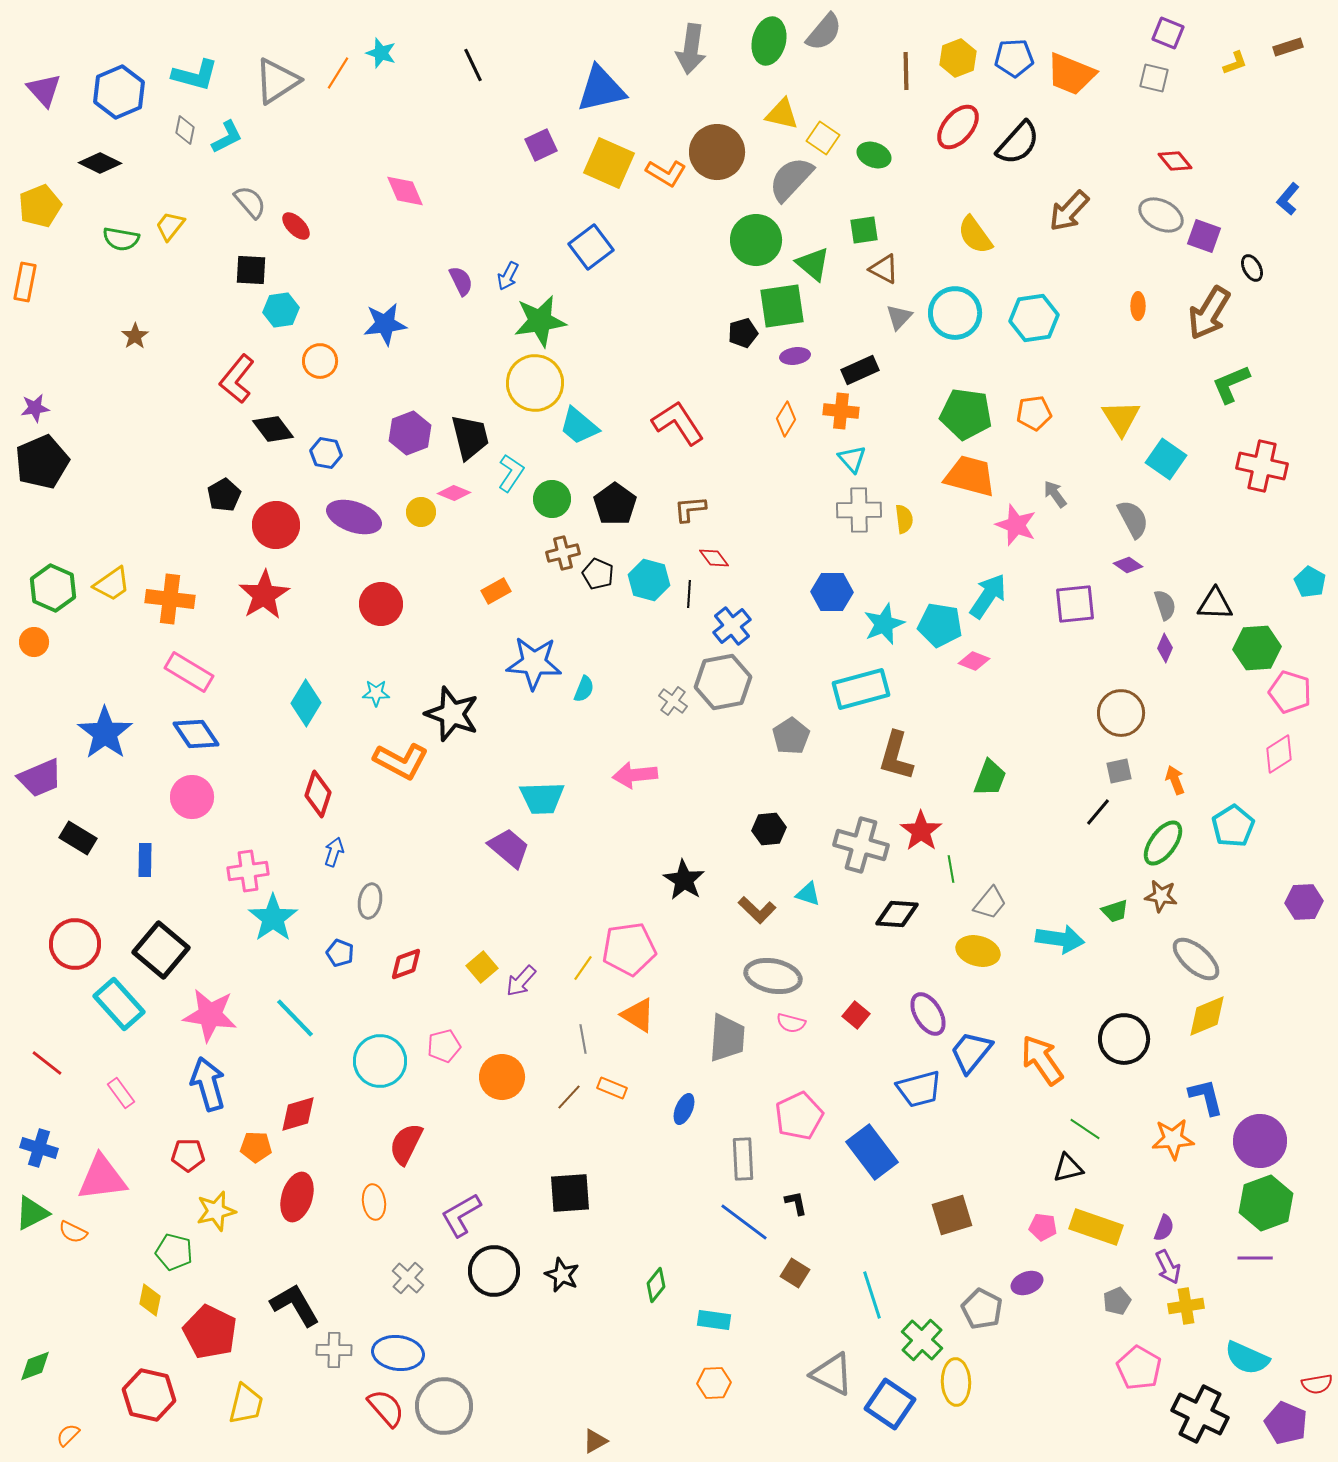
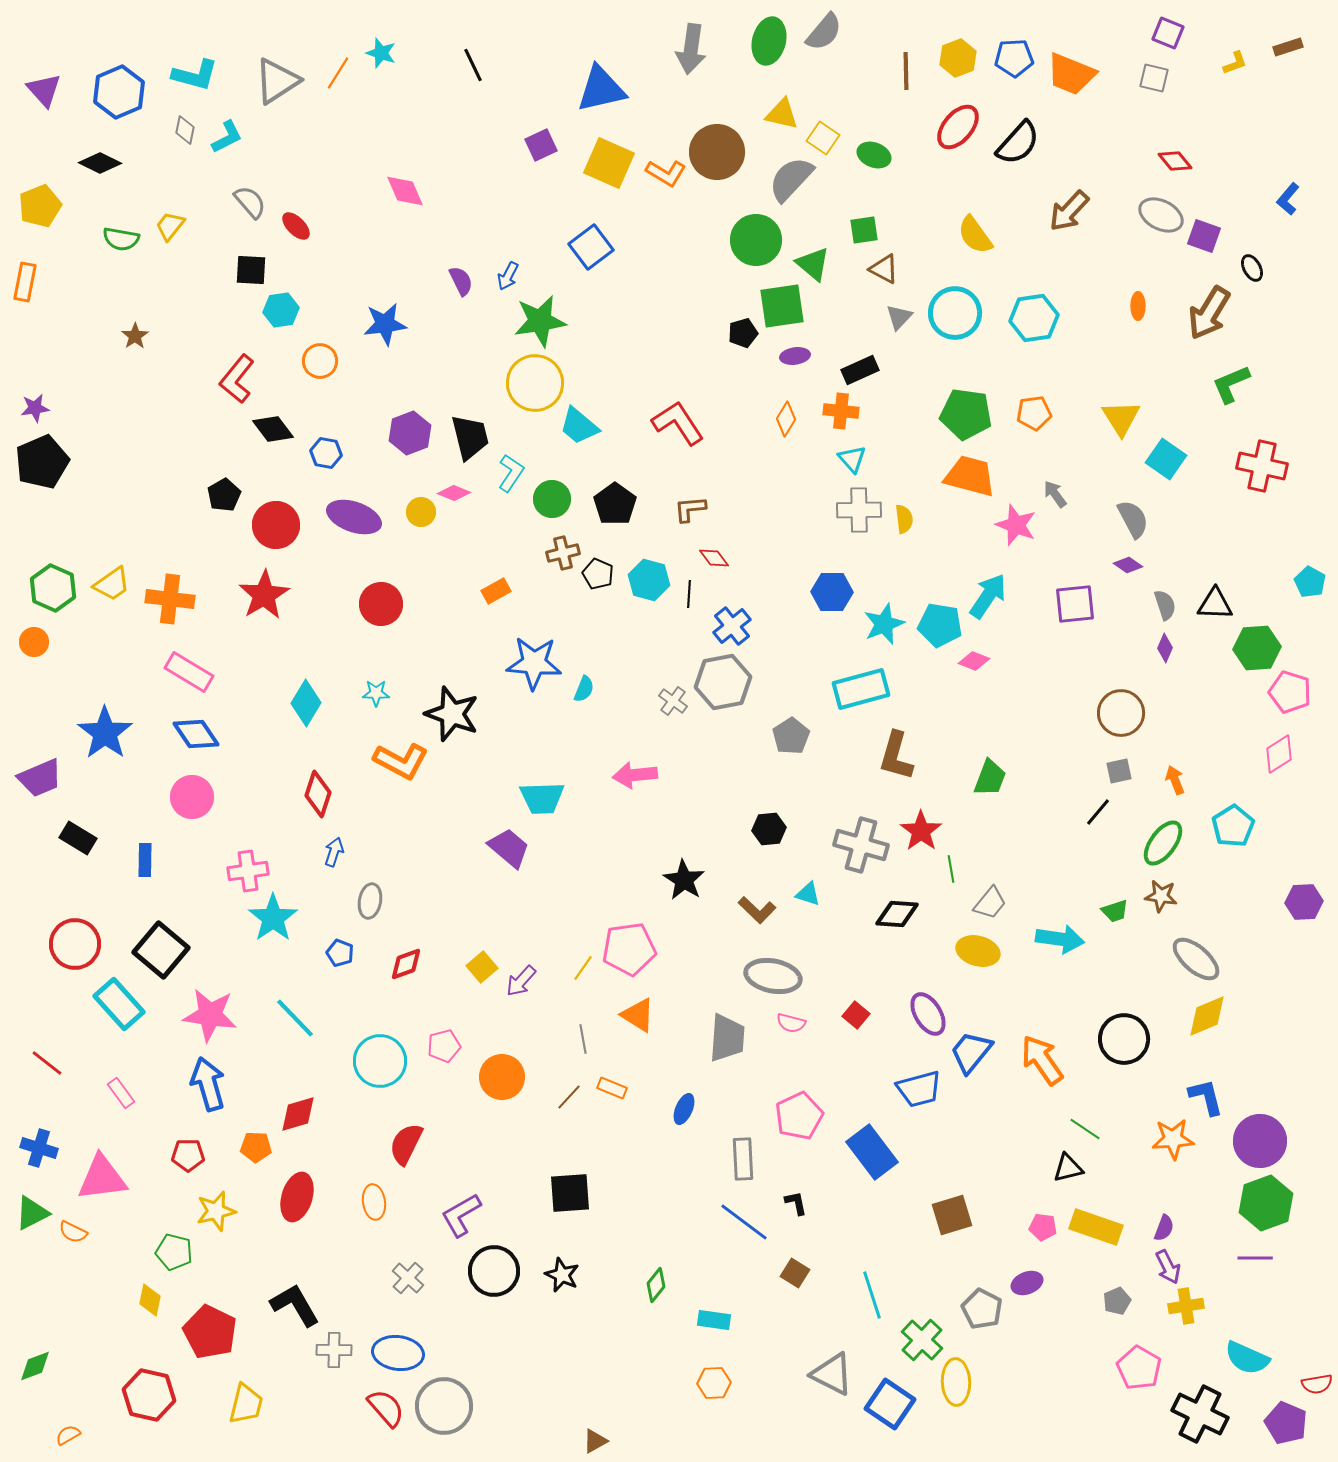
orange semicircle at (68, 1435): rotated 15 degrees clockwise
